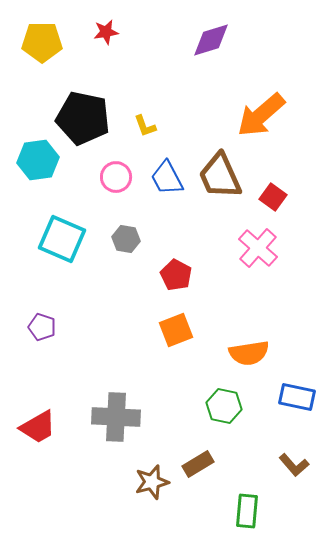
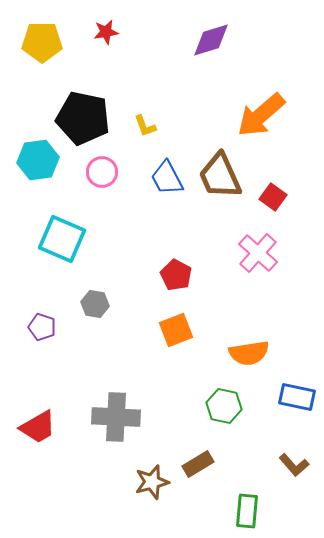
pink circle: moved 14 px left, 5 px up
gray hexagon: moved 31 px left, 65 px down
pink cross: moved 5 px down
